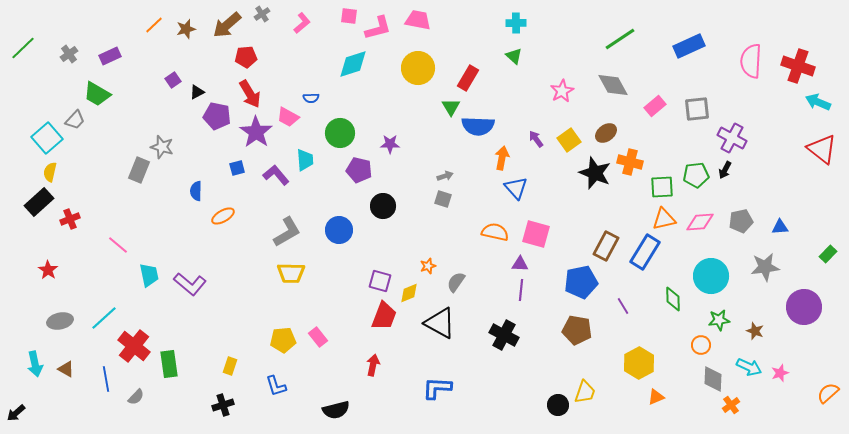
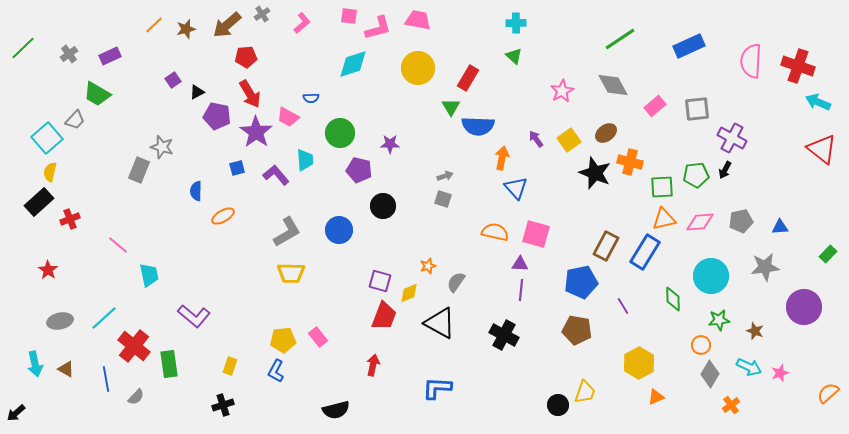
purple L-shape at (190, 284): moved 4 px right, 32 px down
gray diamond at (713, 379): moved 3 px left, 5 px up; rotated 28 degrees clockwise
blue L-shape at (276, 386): moved 15 px up; rotated 45 degrees clockwise
